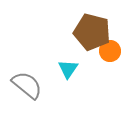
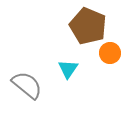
brown pentagon: moved 4 px left, 6 px up; rotated 9 degrees clockwise
orange circle: moved 2 px down
